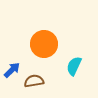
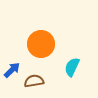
orange circle: moved 3 px left
cyan semicircle: moved 2 px left, 1 px down
